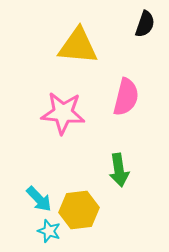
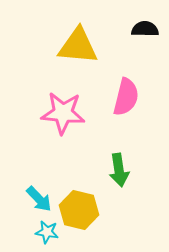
black semicircle: moved 5 px down; rotated 108 degrees counterclockwise
yellow hexagon: rotated 21 degrees clockwise
cyan star: moved 2 px left, 1 px down; rotated 10 degrees counterclockwise
